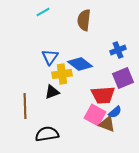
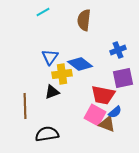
purple square: rotated 10 degrees clockwise
red trapezoid: rotated 15 degrees clockwise
